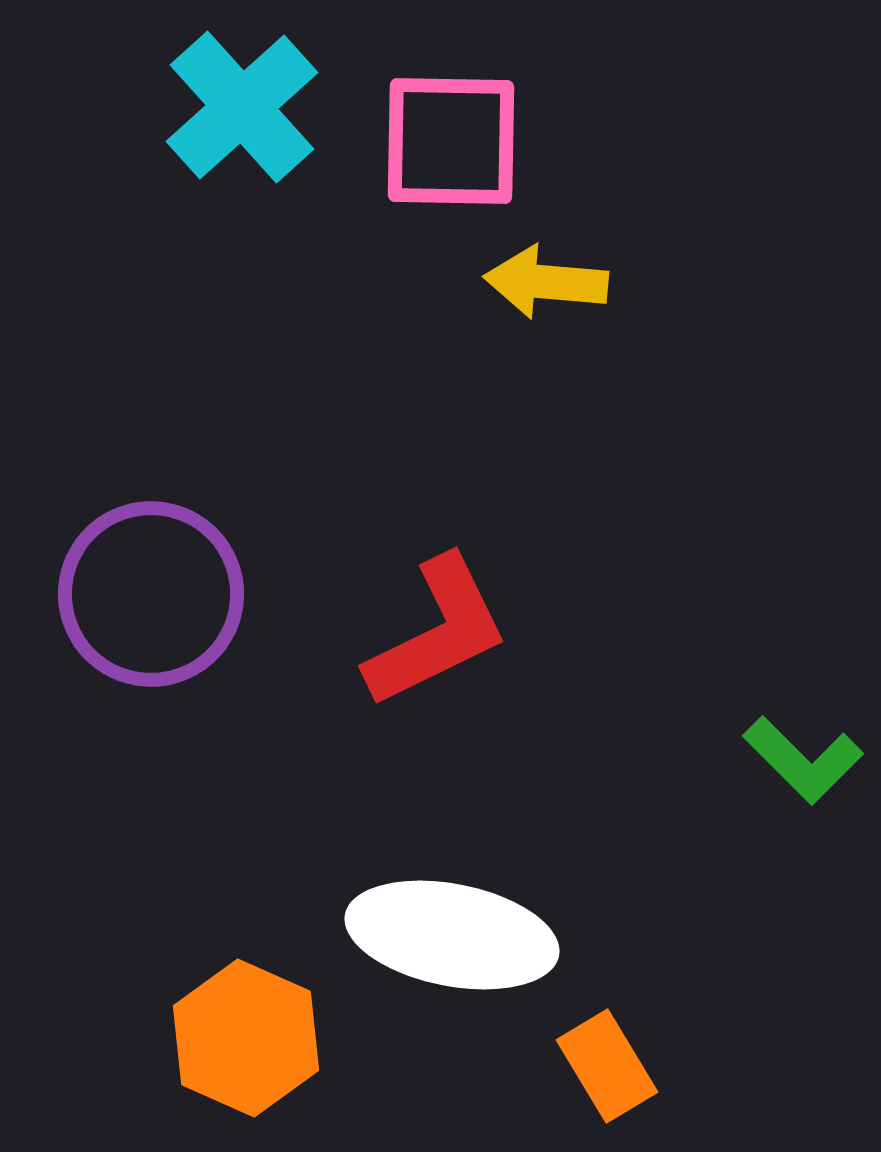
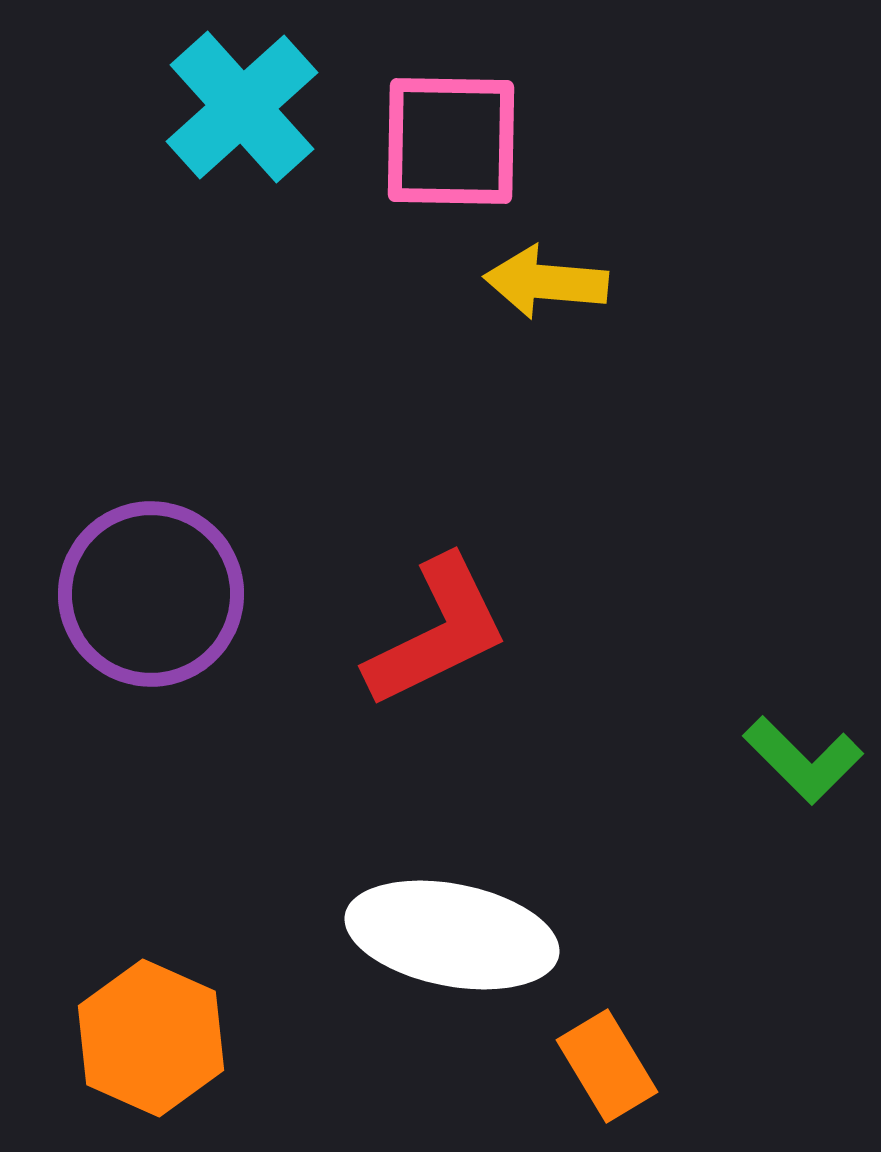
orange hexagon: moved 95 px left
